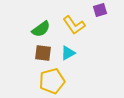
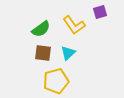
purple square: moved 2 px down
cyan triangle: rotated 14 degrees counterclockwise
yellow pentagon: moved 4 px right
